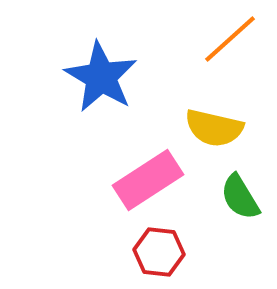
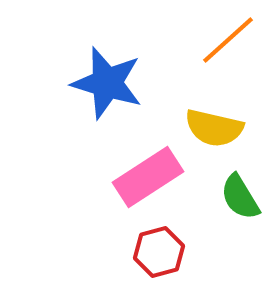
orange line: moved 2 px left, 1 px down
blue star: moved 6 px right, 6 px down; rotated 14 degrees counterclockwise
pink rectangle: moved 3 px up
red hexagon: rotated 21 degrees counterclockwise
